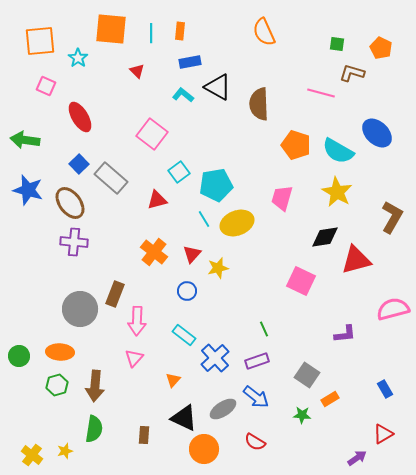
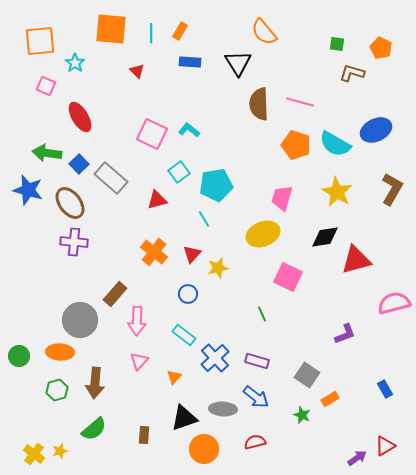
orange rectangle at (180, 31): rotated 24 degrees clockwise
orange semicircle at (264, 32): rotated 16 degrees counterclockwise
cyan star at (78, 58): moved 3 px left, 5 px down
blue rectangle at (190, 62): rotated 15 degrees clockwise
black triangle at (218, 87): moved 20 px right, 24 px up; rotated 28 degrees clockwise
pink line at (321, 93): moved 21 px left, 9 px down
cyan L-shape at (183, 95): moved 6 px right, 35 px down
blue ellipse at (377, 133): moved 1 px left, 3 px up; rotated 68 degrees counterclockwise
pink square at (152, 134): rotated 12 degrees counterclockwise
green arrow at (25, 140): moved 22 px right, 13 px down
cyan semicircle at (338, 151): moved 3 px left, 7 px up
brown L-shape at (392, 217): moved 28 px up
yellow ellipse at (237, 223): moved 26 px right, 11 px down
pink square at (301, 281): moved 13 px left, 4 px up
blue circle at (187, 291): moved 1 px right, 3 px down
brown rectangle at (115, 294): rotated 20 degrees clockwise
gray circle at (80, 309): moved 11 px down
pink semicircle at (393, 309): moved 1 px right, 6 px up
green line at (264, 329): moved 2 px left, 15 px up
purple L-shape at (345, 334): rotated 15 degrees counterclockwise
pink triangle at (134, 358): moved 5 px right, 3 px down
purple rectangle at (257, 361): rotated 35 degrees clockwise
orange triangle at (173, 380): moved 1 px right, 3 px up
green hexagon at (57, 385): moved 5 px down
brown arrow at (95, 386): moved 3 px up
gray ellipse at (223, 409): rotated 36 degrees clockwise
green star at (302, 415): rotated 18 degrees clockwise
black triangle at (184, 418): rotated 44 degrees counterclockwise
green semicircle at (94, 429): rotated 40 degrees clockwise
red triangle at (383, 434): moved 2 px right, 12 px down
red semicircle at (255, 442): rotated 135 degrees clockwise
yellow star at (65, 451): moved 5 px left
yellow cross at (32, 455): moved 2 px right, 1 px up
